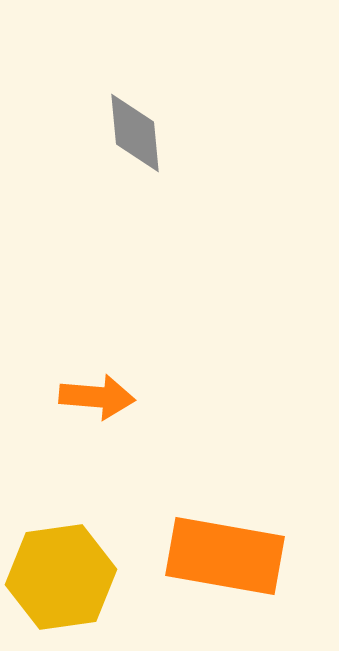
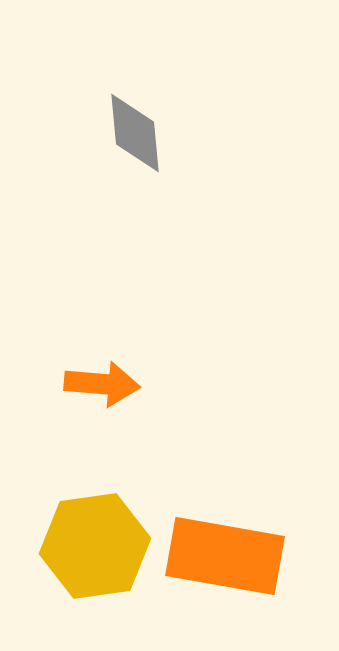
orange arrow: moved 5 px right, 13 px up
yellow hexagon: moved 34 px right, 31 px up
